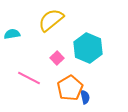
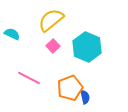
cyan semicircle: rotated 35 degrees clockwise
cyan hexagon: moved 1 px left, 1 px up
pink square: moved 4 px left, 12 px up
orange pentagon: rotated 10 degrees clockwise
